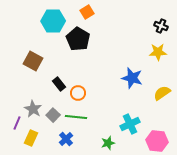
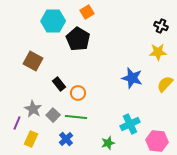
yellow semicircle: moved 3 px right, 9 px up; rotated 12 degrees counterclockwise
yellow rectangle: moved 1 px down
